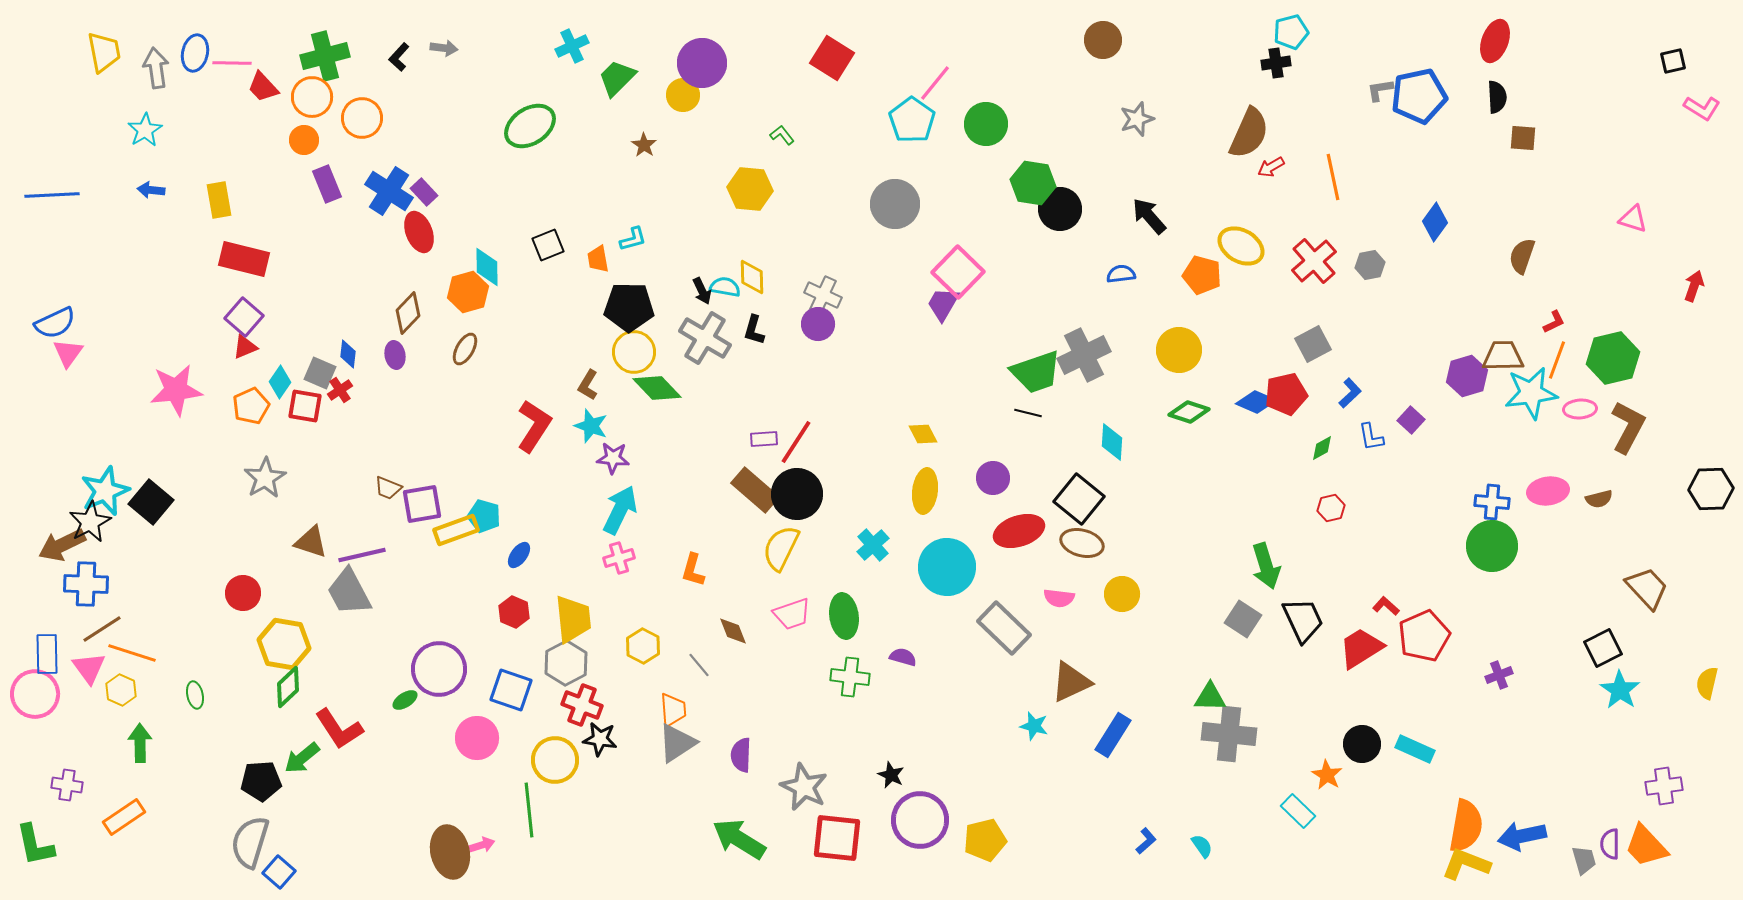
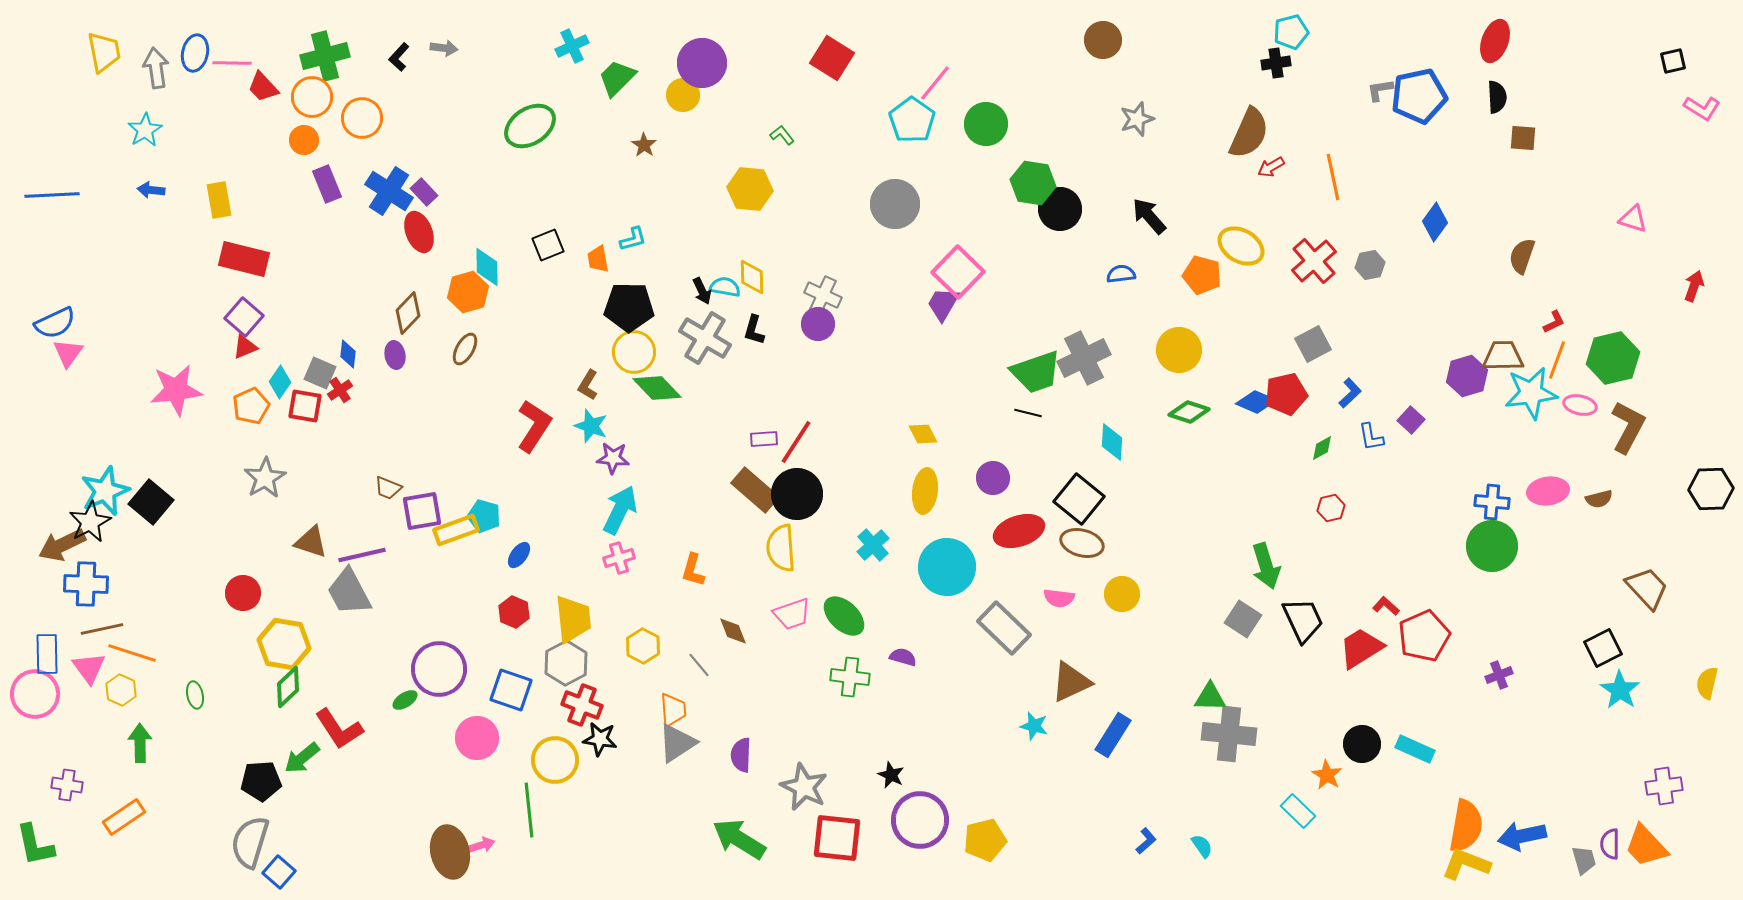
gray cross at (1084, 355): moved 3 px down
pink ellipse at (1580, 409): moved 4 px up; rotated 16 degrees clockwise
purple square at (422, 504): moved 7 px down
yellow semicircle at (781, 548): rotated 30 degrees counterclockwise
green ellipse at (844, 616): rotated 39 degrees counterclockwise
brown line at (102, 629): rotated 21 degrees clockwise
